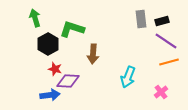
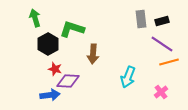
purple line: moved 4 px left, 3 px down
